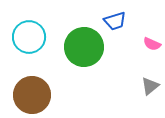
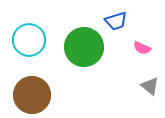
blue trapezoid: moved 1 px right
cyan circle: moved 3 px down
pink semicircle: moved 10 px left, 4 px down
gray triangle: rotated 42 degrees counterclockwise
